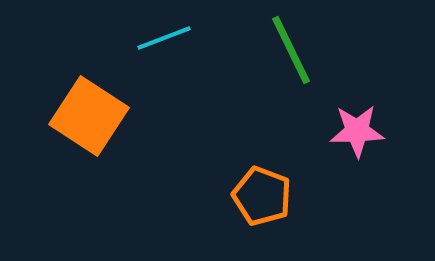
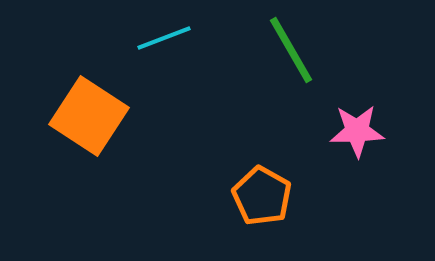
green line: rotated 4 degrees counterclockwise
orange pentagon: rotated 8 degrees clockwise
